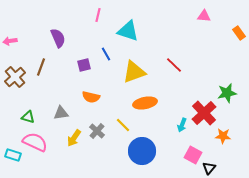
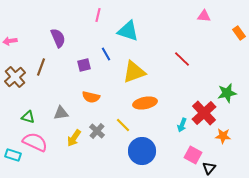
red line: moved 8 px right, 6 px up
